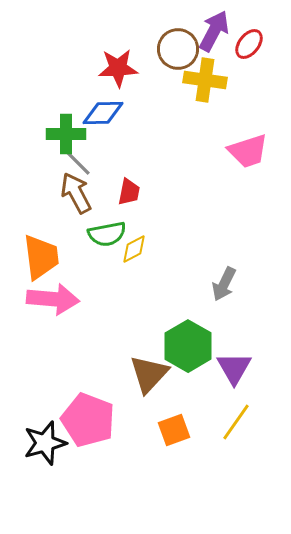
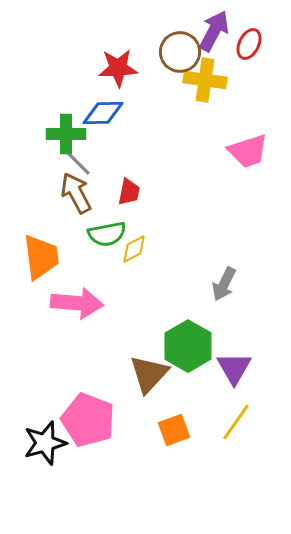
red ellipse: rotated 12 degrees counterclockwise
brown circle: moved 2 px right, 3 px down
pink arrow: moved 24 px right, 4 px down
